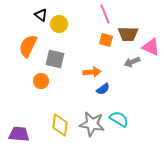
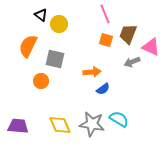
brown trapezoid: rotated 110 degrees clockwise
yellow diamond: rotated 30 degrees counterclockwise
purple trapezoid: moved 1 px left, 8 px up
